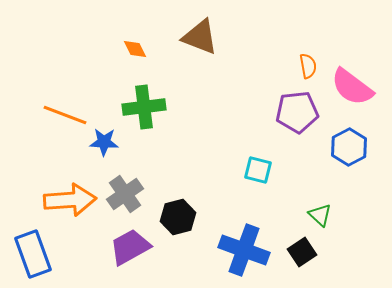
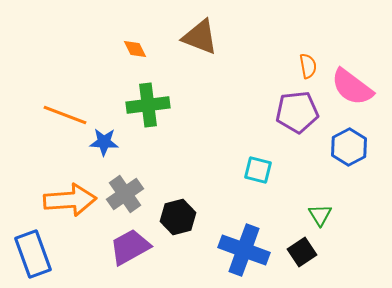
green cross: moved 4 px right, 2 px up
green triangle: rotated 15 degrees clockwise
